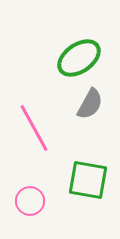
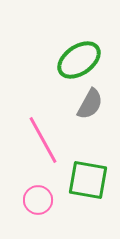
green ellipse: moved 2 px down
pink line: moved 9 px right, 12 px down
pink circle: moved 8 px right, 1 px up
